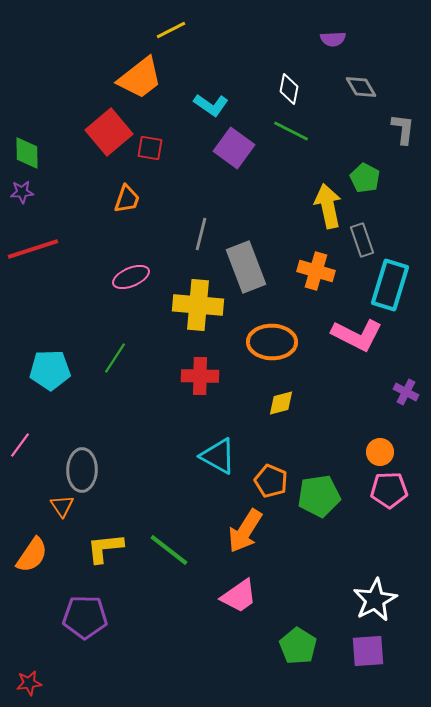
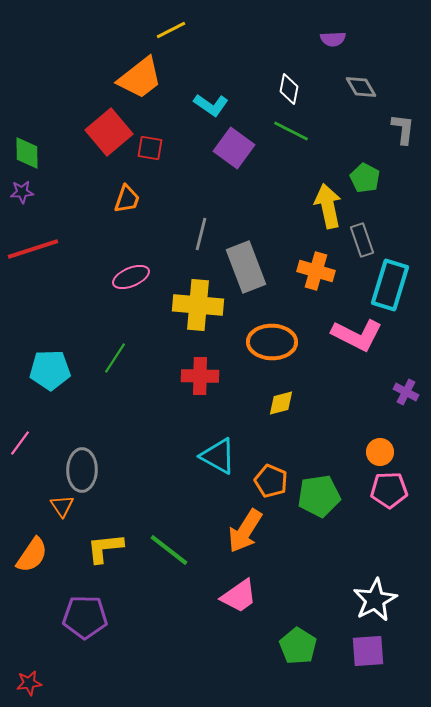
pink line at (20, 445): moved 2 px up
